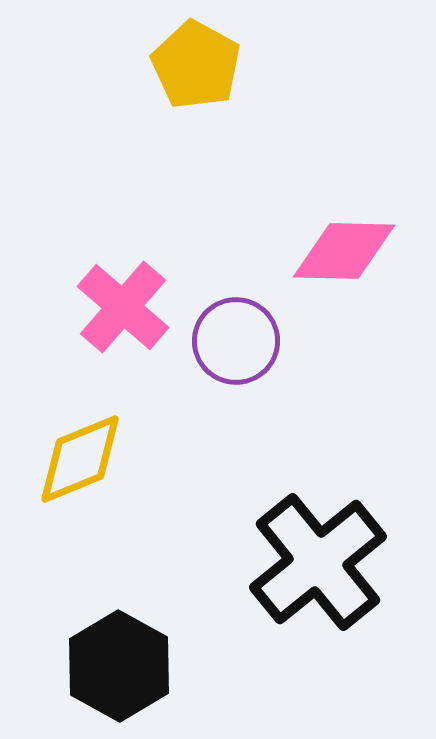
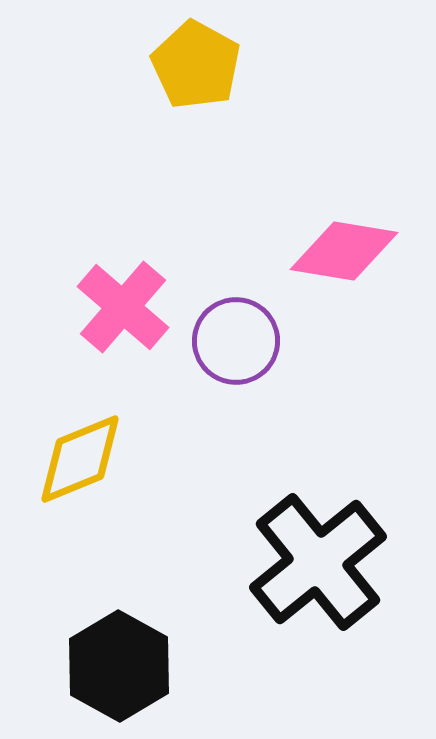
pink diamond: rotated 8 degrees clockwise
